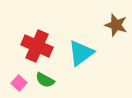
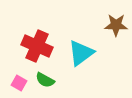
brown star: rotated 15 degrees counterclockwise
pink square: rotated 14 degrees counterclockwise
